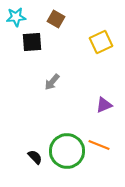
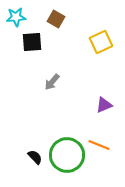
green circle: moved 4 px down
